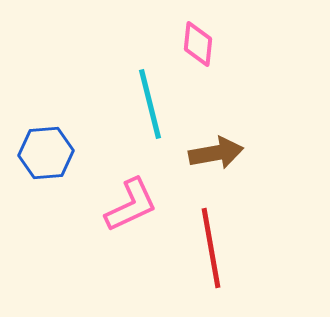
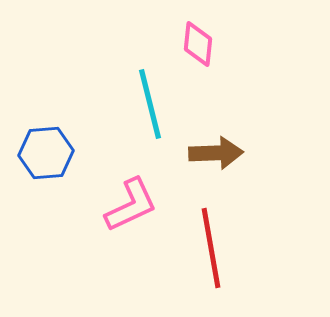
brown arrow: rotated 8 degrees clockwise
